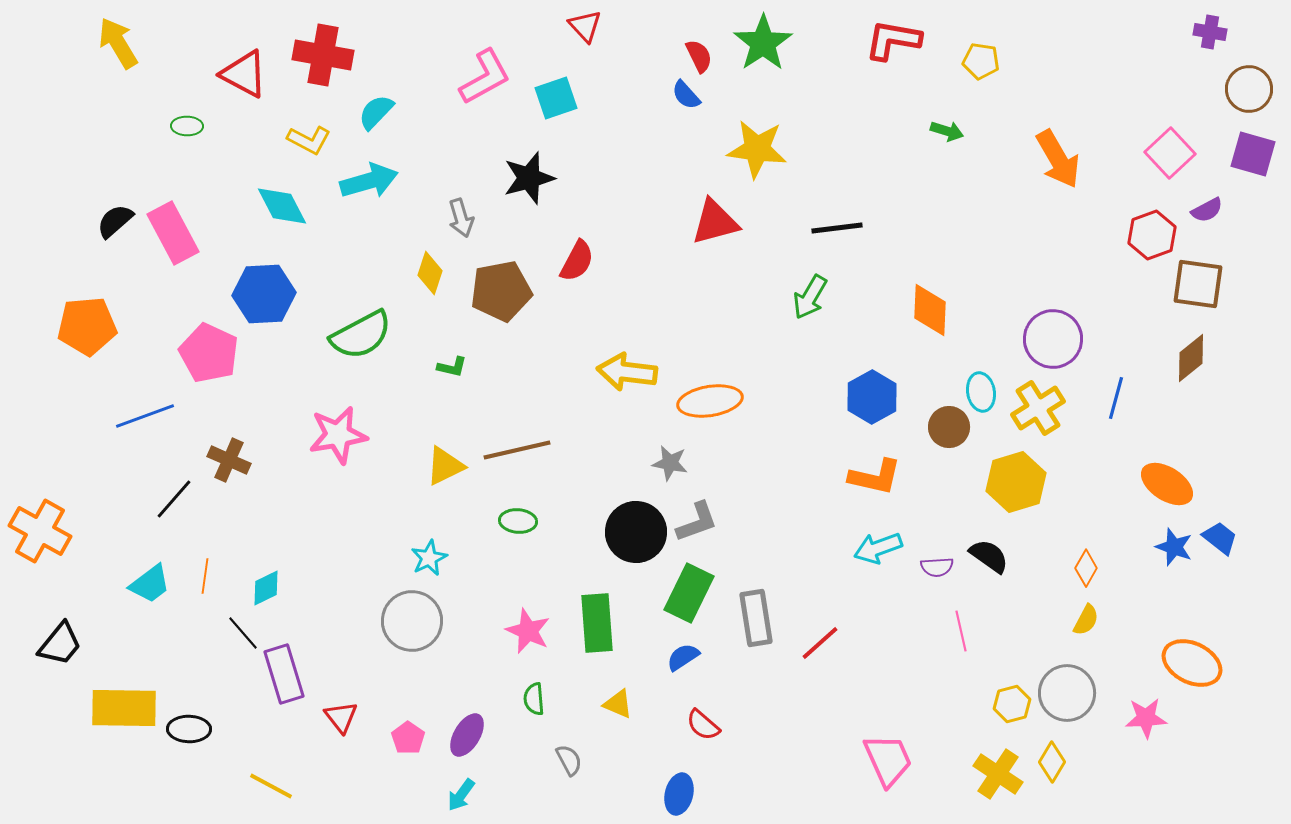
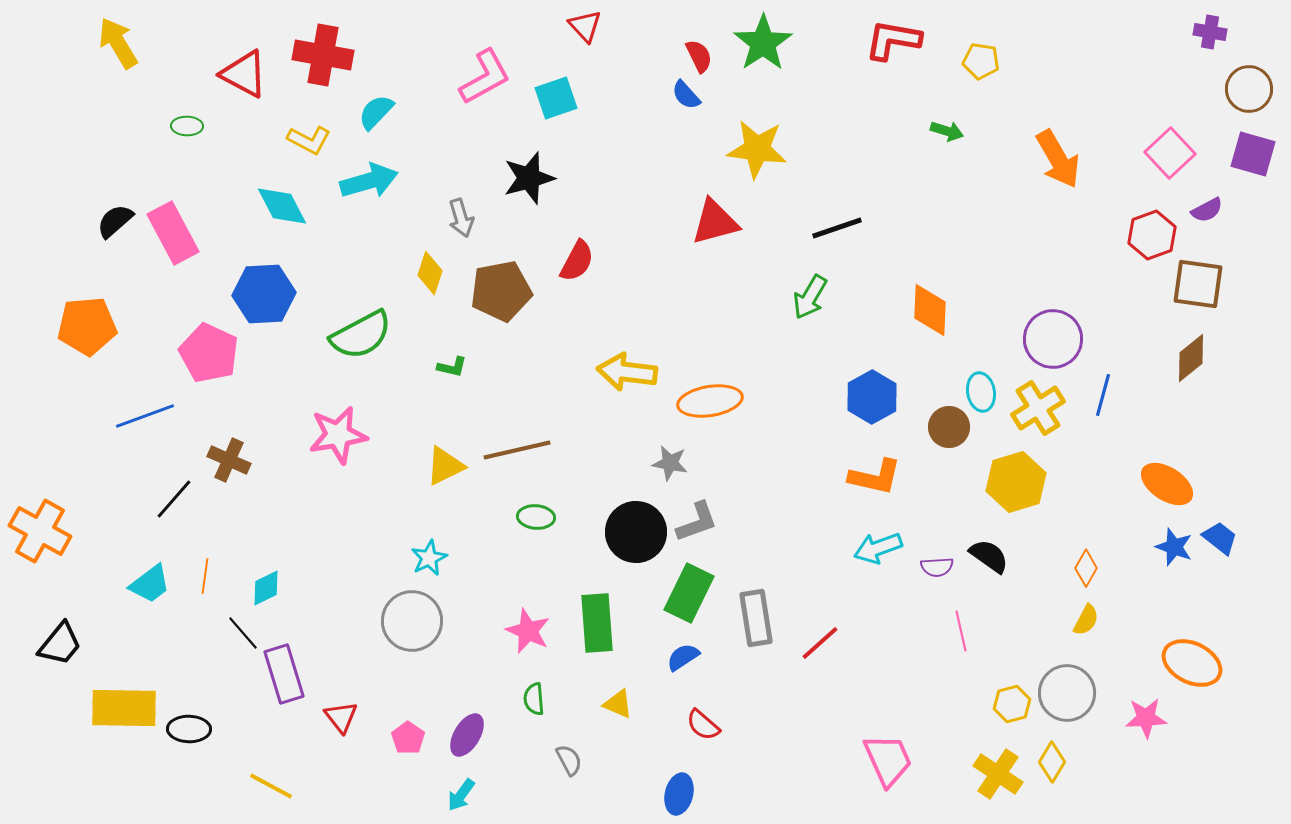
black line at (837, 228): rotated 12 degrees counterclockwise
blue line at (1116, 398): moved 13 px left, 3 px up
green ellipse at (518, 521): moved 18 px right, 4 px up
